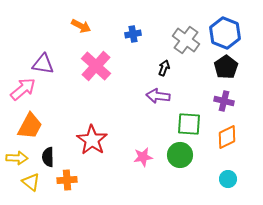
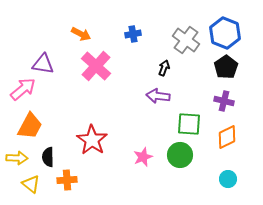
orange arrow: moved 8 px down
pink star: rotated 12 degrees counterclockwise
yellow triangle: moved 2 px down
